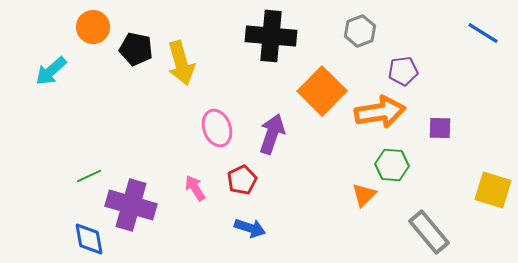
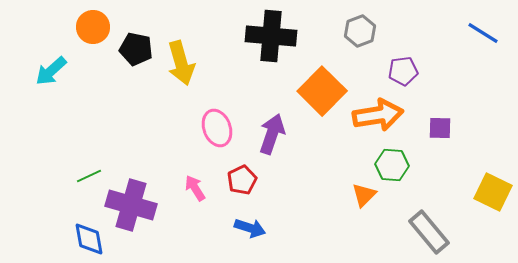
orange arrow: moved 2 px left, 3 px down
yellow square: moved 2 px down; rotated 9 degrees clockwise
